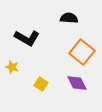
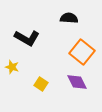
purple diamond: moved 1 px up
